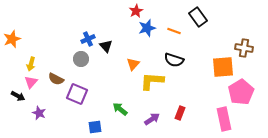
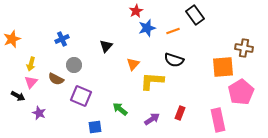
black rectangle: moved 3 px left, 2 px up
orange line: moved 1 px left; rotated 40 degrees counterclockwise
blue cross: moved 26 px left
black triangle: rotated 24 degrees clockwise
gray circle: moved 7 px left, 6 px down
purple square: moved 4 px right, 2 px down
pink rectangle: moved 6 px left, 1 px down
